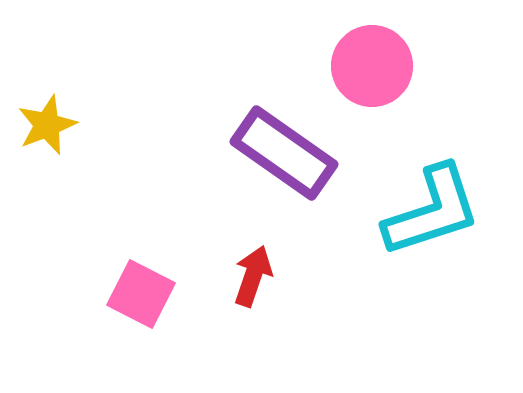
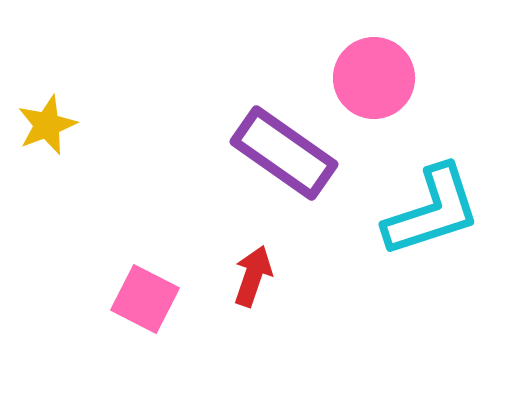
pink circle: moved 2 px right, 12 px down
pink square: moved 4 px right, 5 px down
